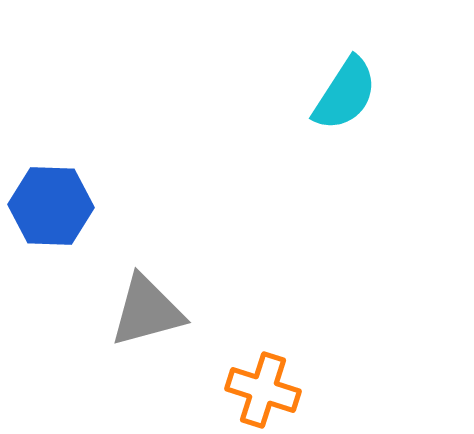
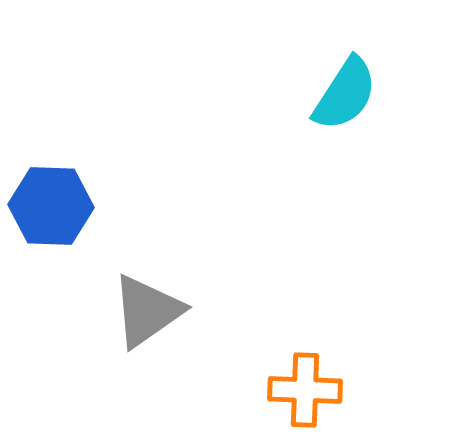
gray triangle: rotated 20 degrees counterclockwise
orange cross: moved 42 px right; rotated 16 degrees counterclockwise
